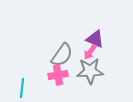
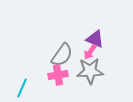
cyan line: rotated 18 degrees clockwise
